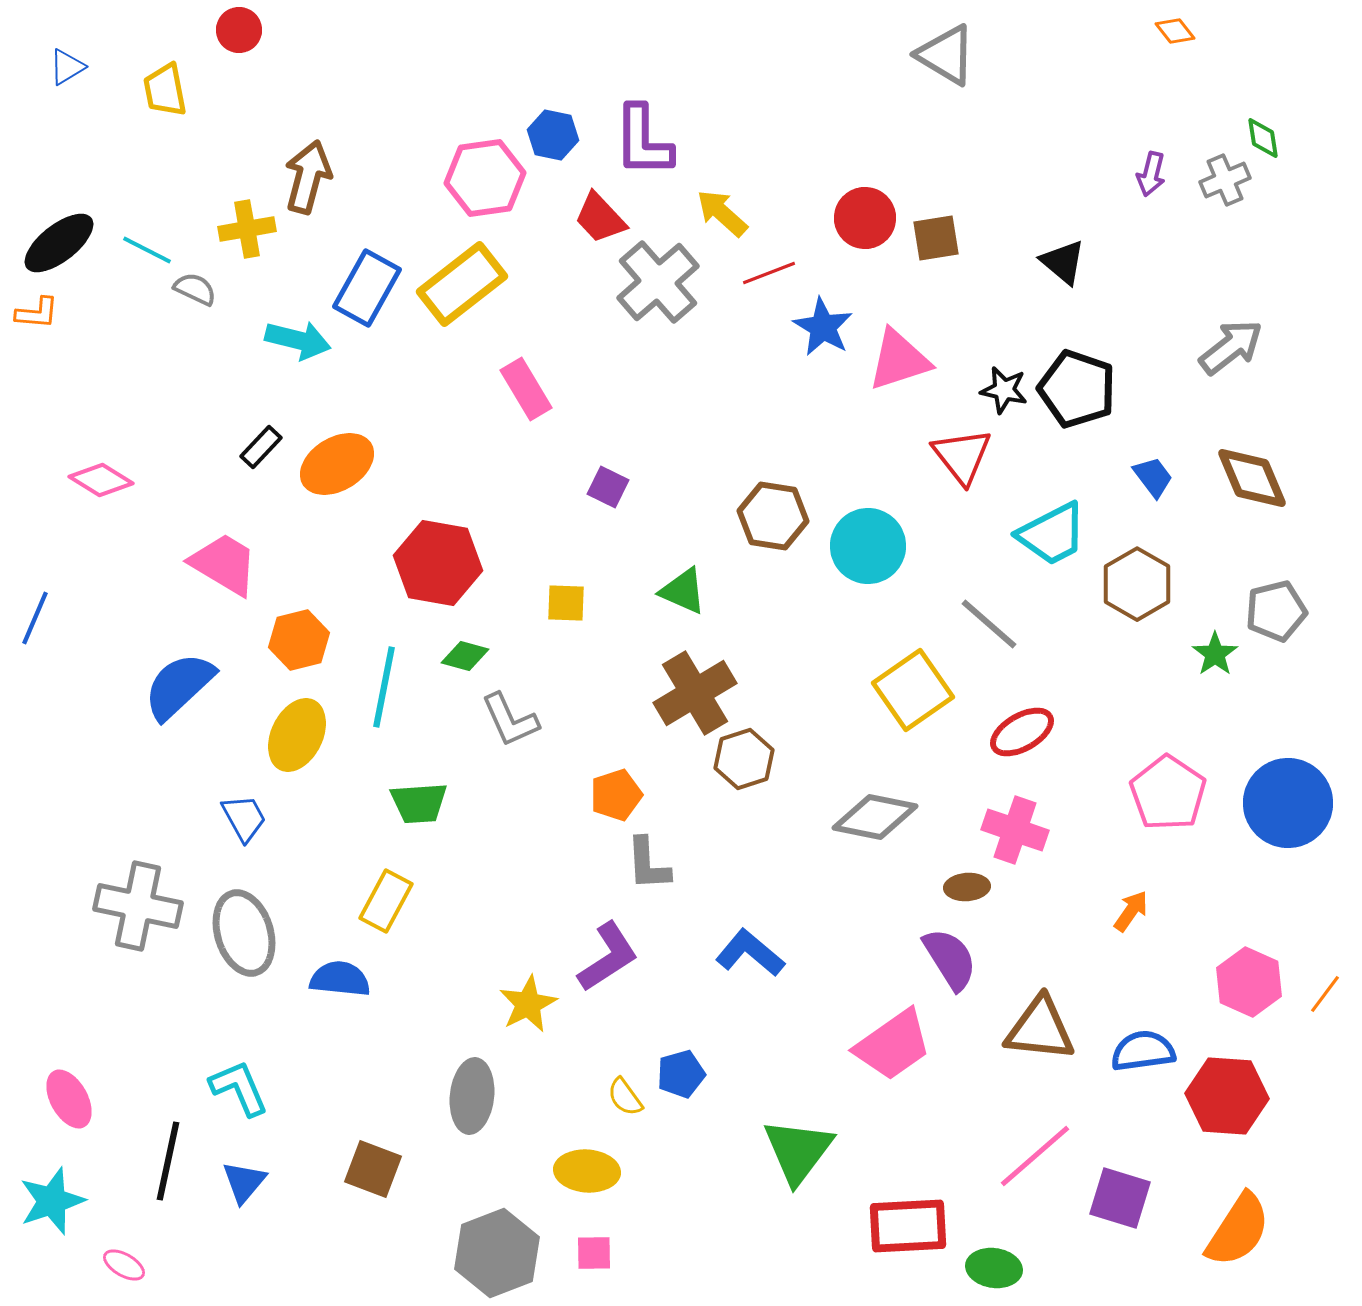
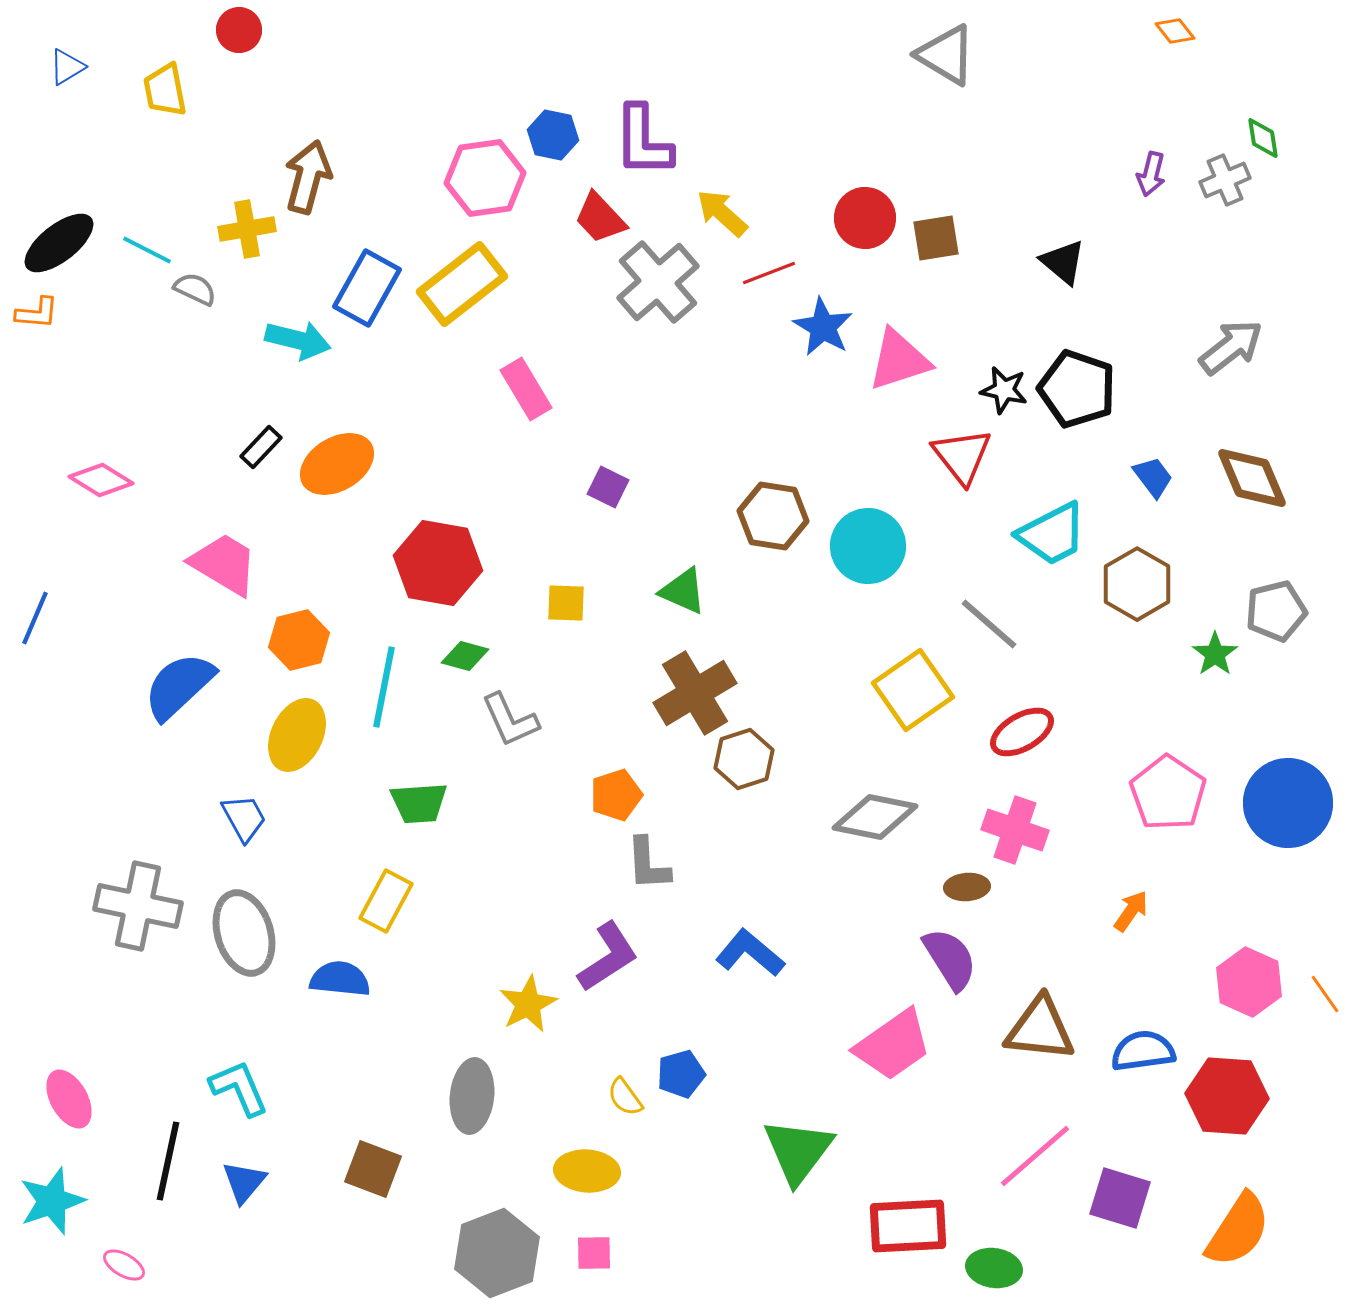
orange line at (1325, 994): rotated 72 degrees counterclockwise
